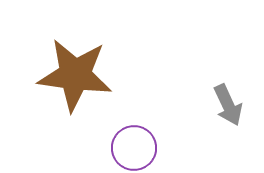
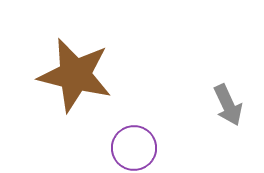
brown star: rotated 6 degrees clockwise
